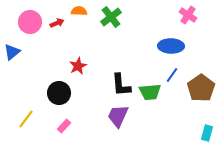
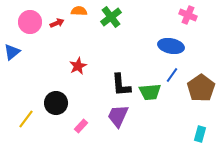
pink cross: rotated 12 degrees counterclockwise
blue ellipse: rotated 10 degrees clockwise
black circle: moved 3 px left, 10 px down
pink rectangle: moved 17 px right
cyan rectangle: moved 7 px left, 1 px down
